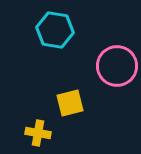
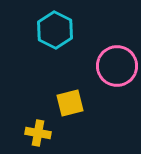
cyan hexagon: rotated 18 degrees clockwise
